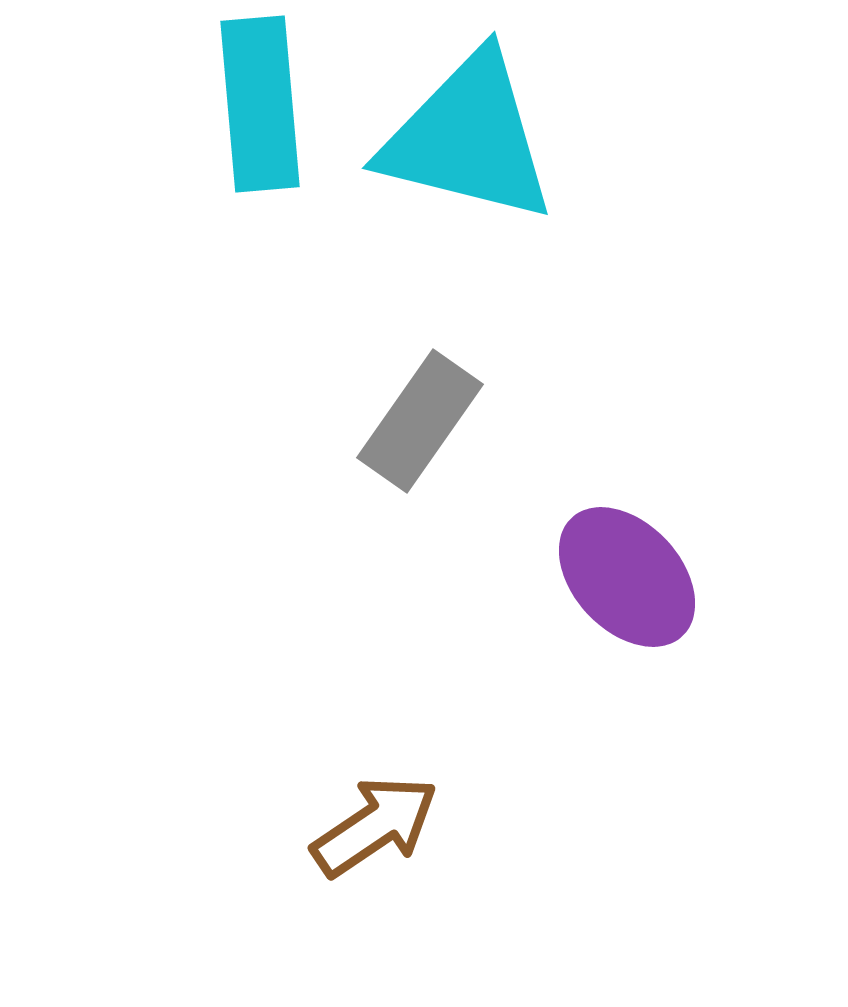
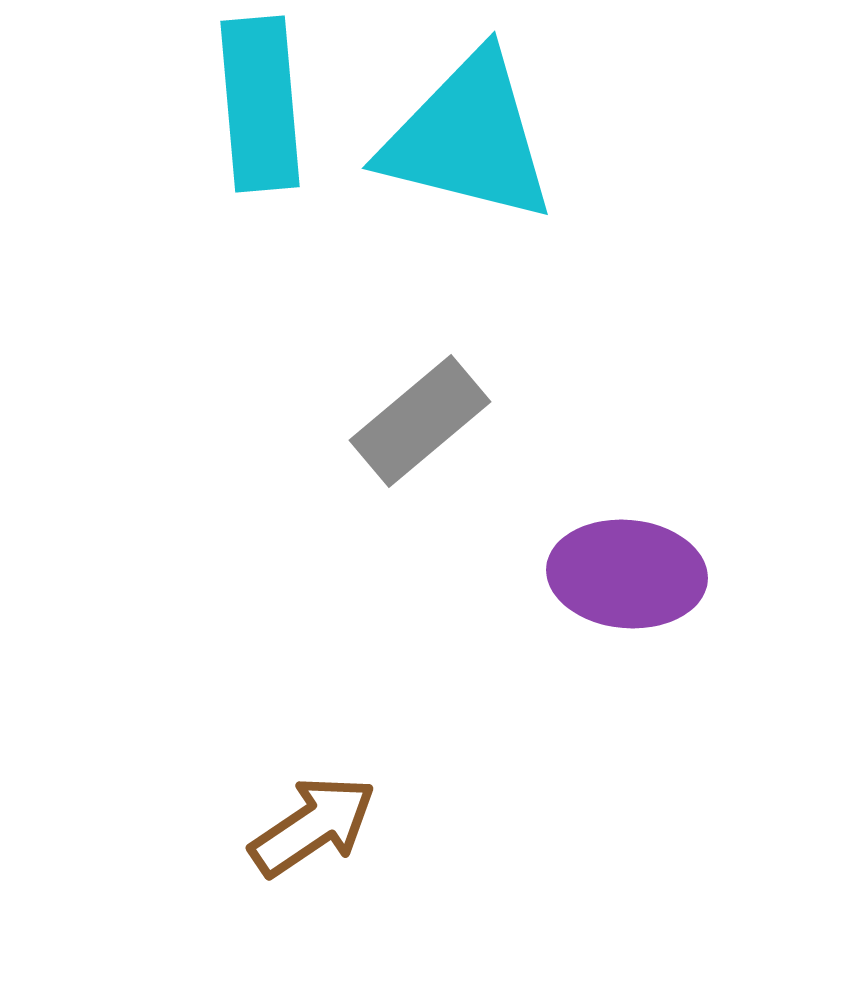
gray rectangle: rotated 15 degrees clockwise
purple ellipse: moved 3 px up; rotated 42 degrees counterclockwise
brown arrow: moved 62 px left
